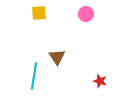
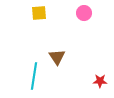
pink circle: moved 2 px left, 1 px up
red star: rotated 16 degrees counterclockwise
